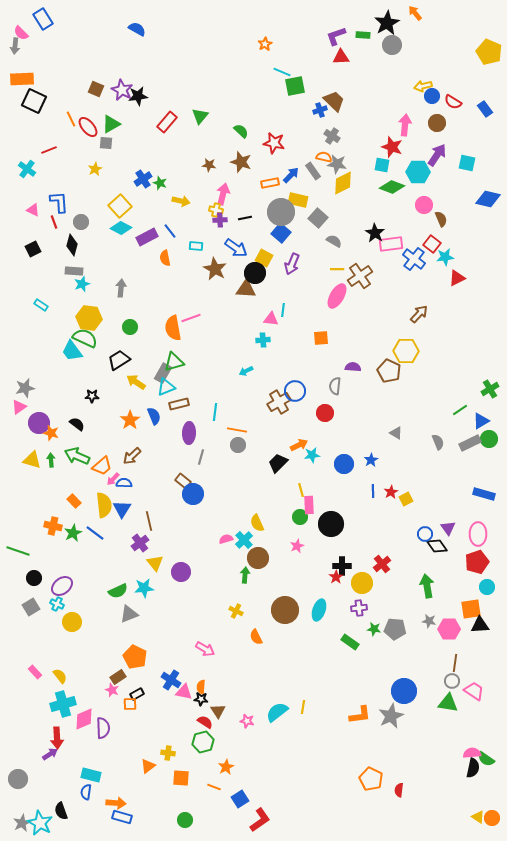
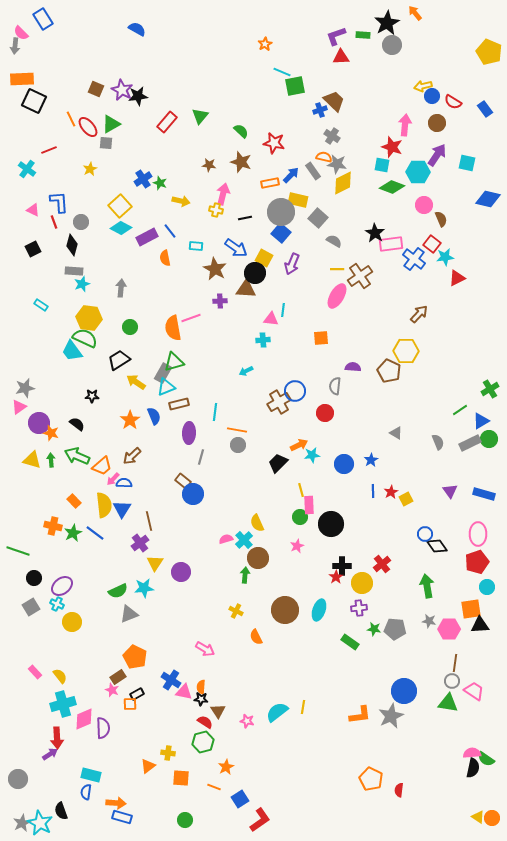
yellow star at (95, 169): moved 5 px left
purple cross at (220, 220): moved 81 px down
purple triangle at (448, 528): moved 2 px right, 37 px up
yellow triangle at (155, 563): rotated 12 degrees clockwise
